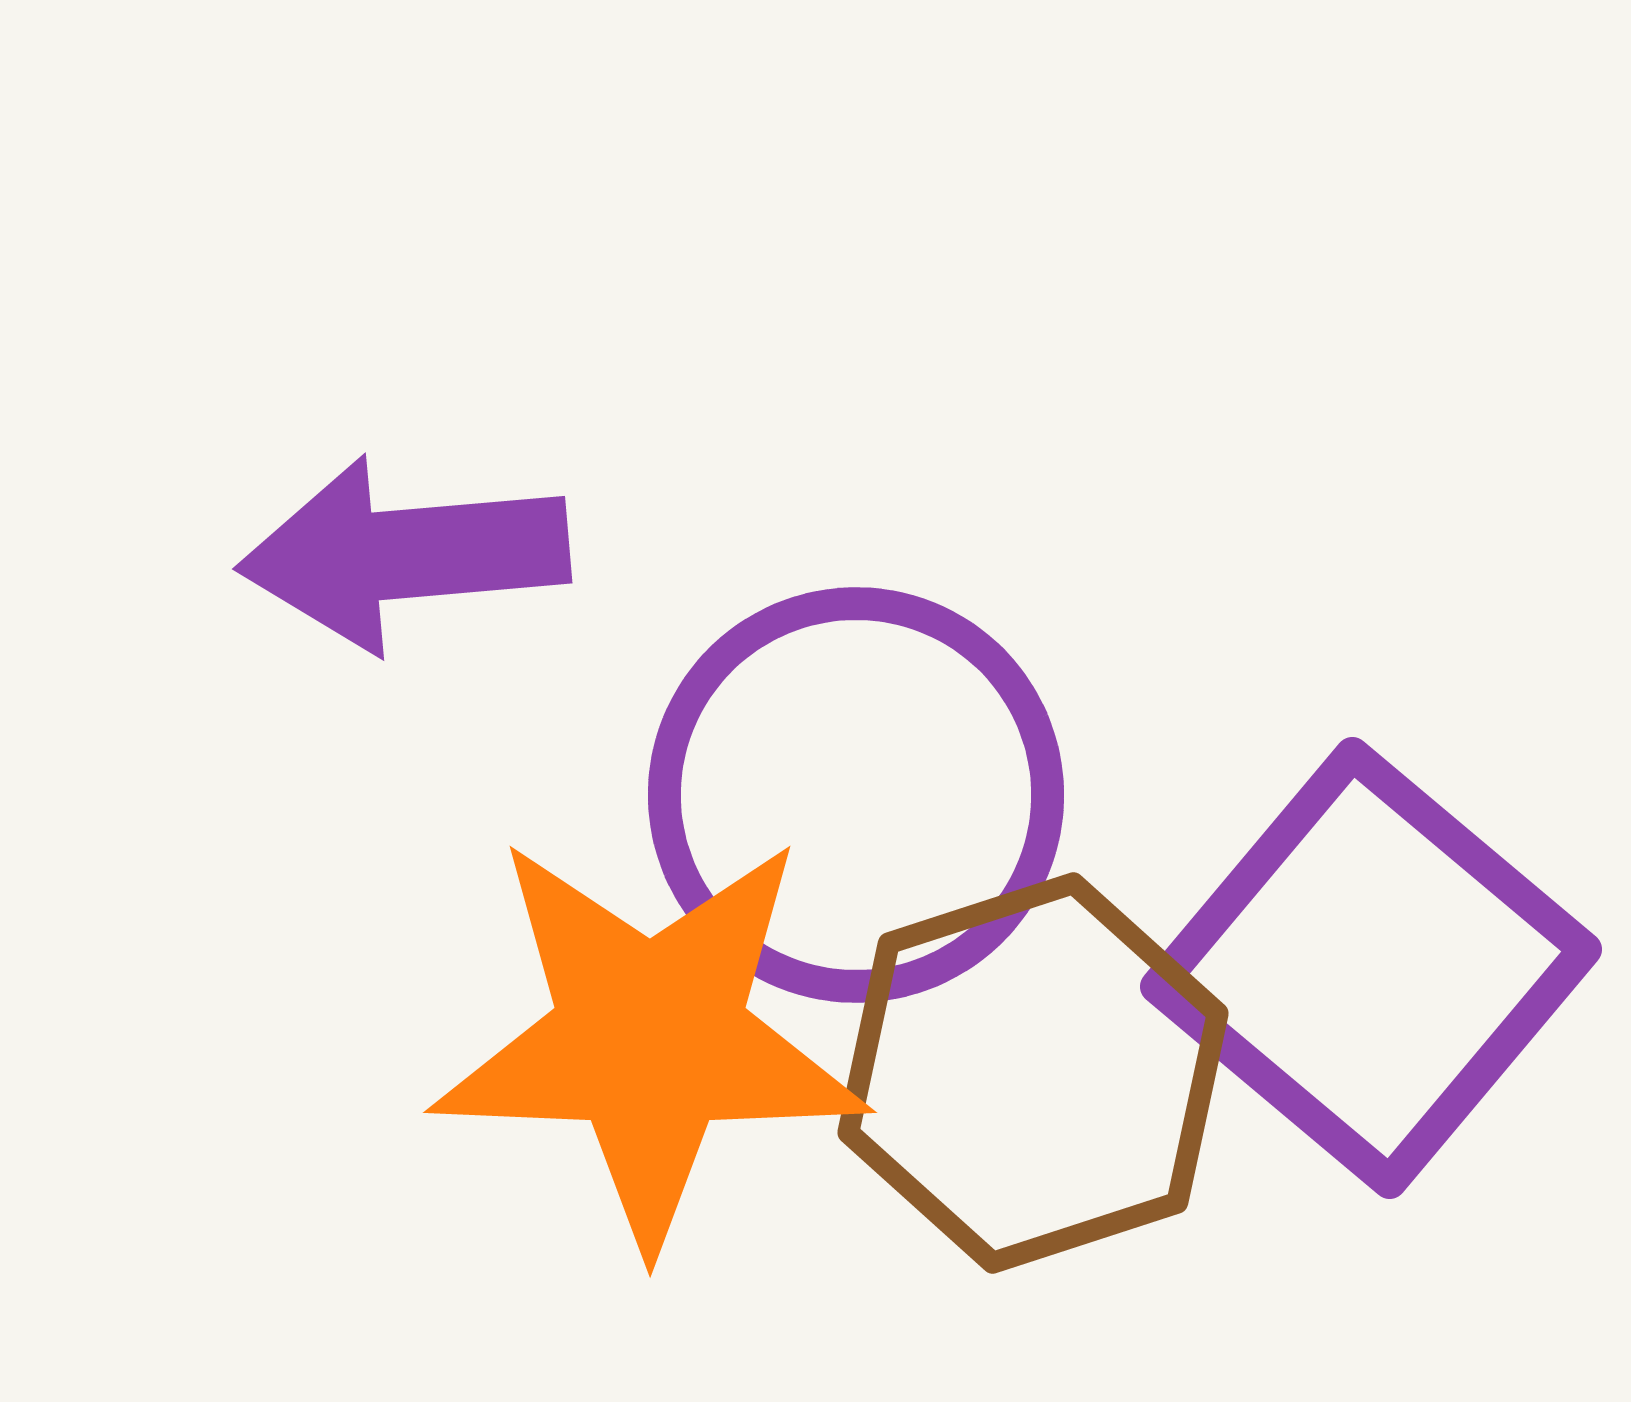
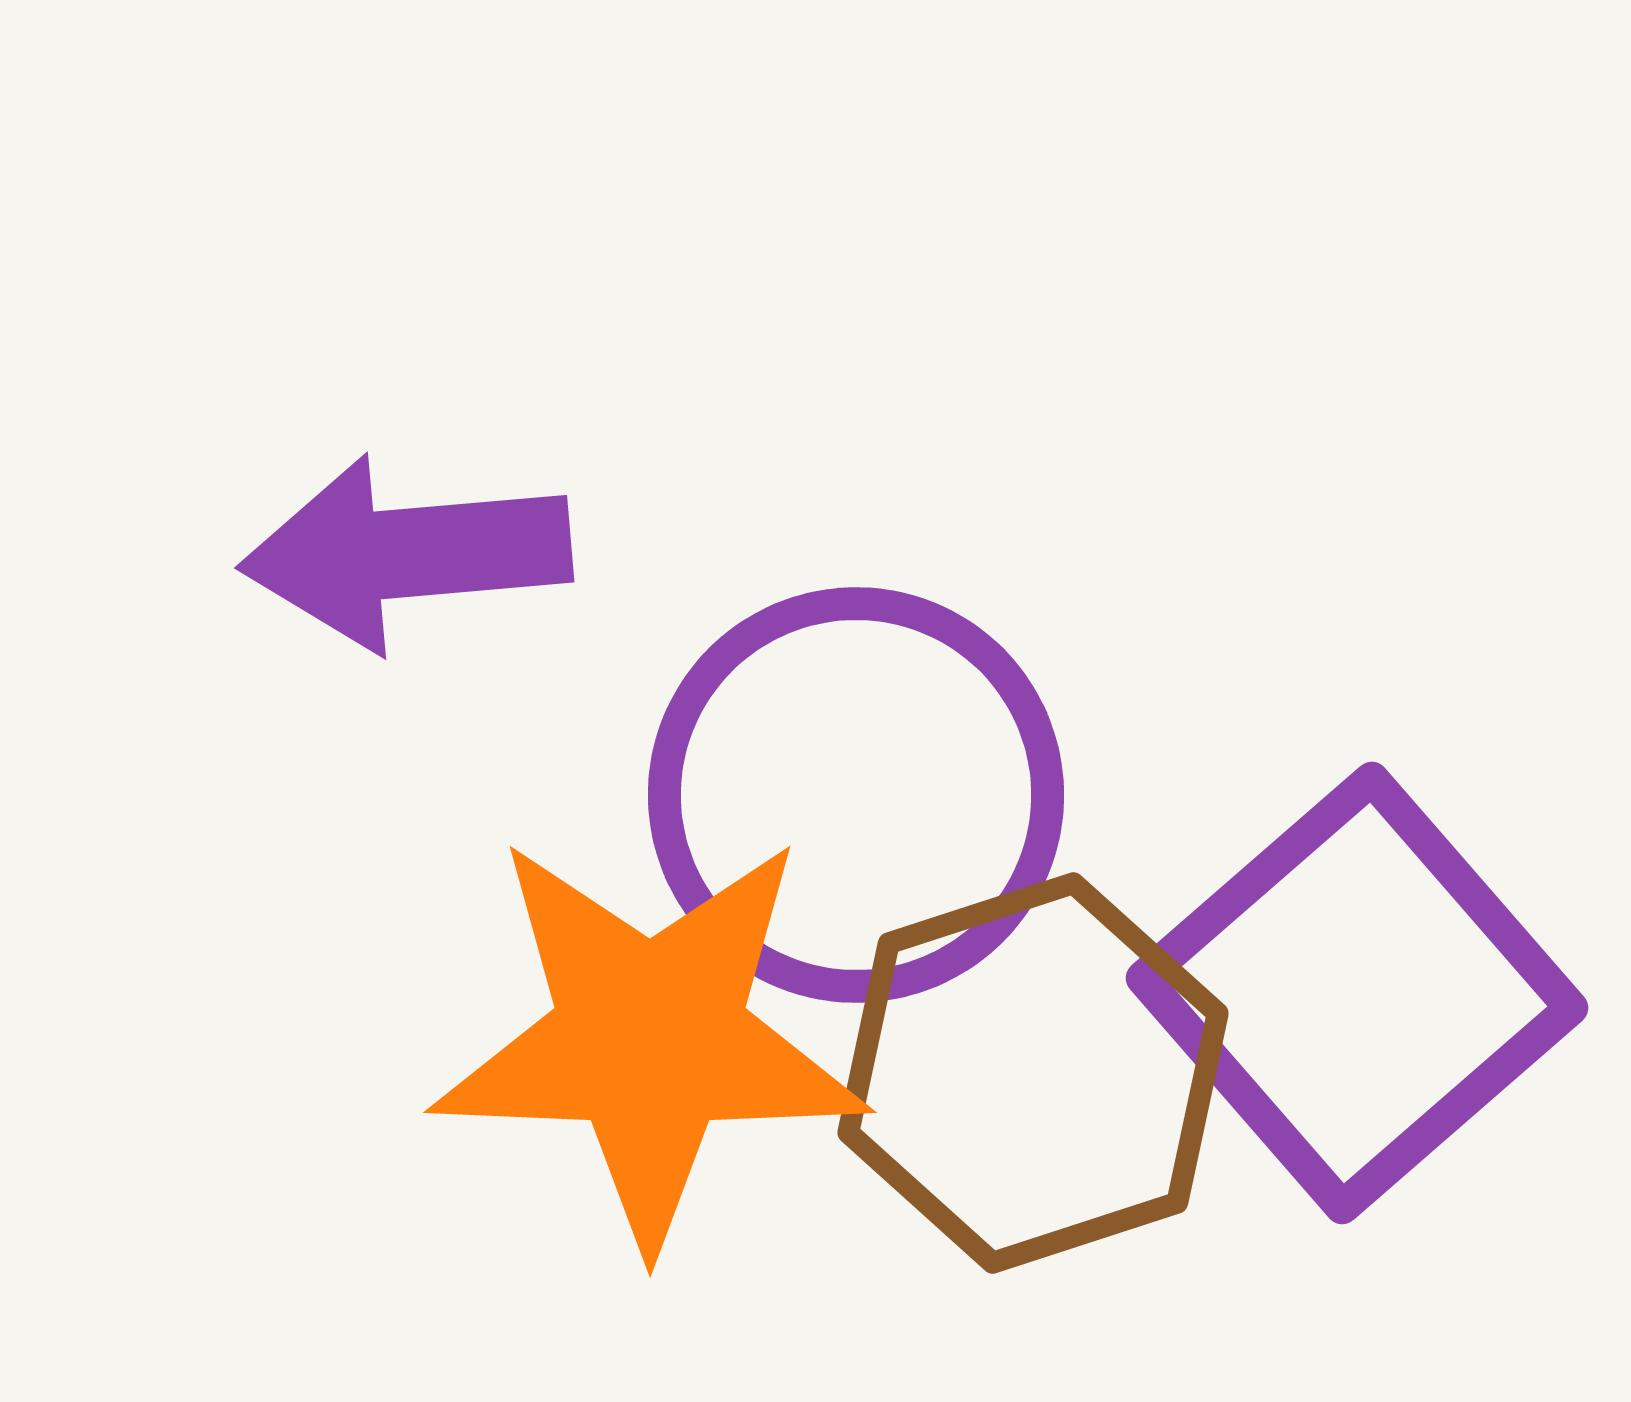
purple arrow: moved 2 px right, 1 px up
purple square: moved 14 px left, 25 px down; rotated 9 degrees clockwise
